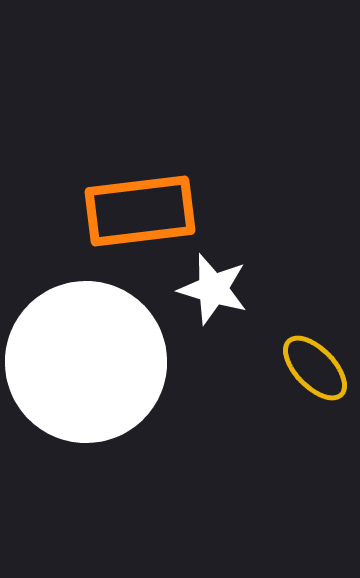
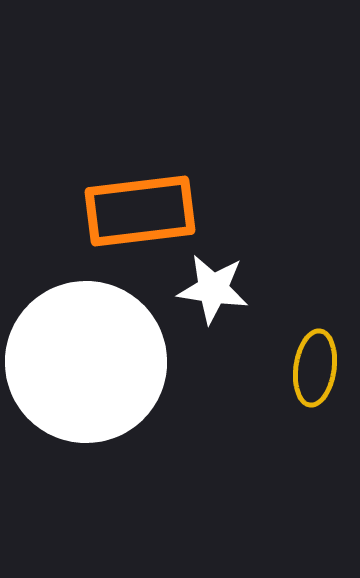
white star: rotated 8 degrees counterclockwise
yellow ellipse: rotated 52 degrees clockwise
